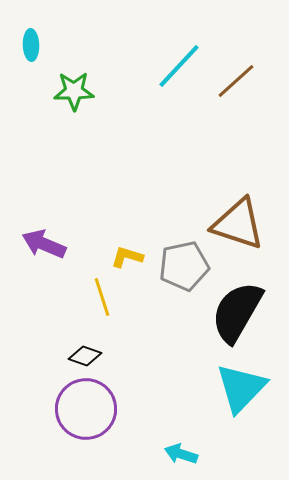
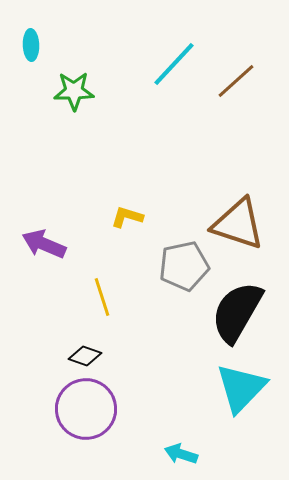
cyan line: moved 5 px left, 2 px up
yellow L-shape: moved 40 px up
